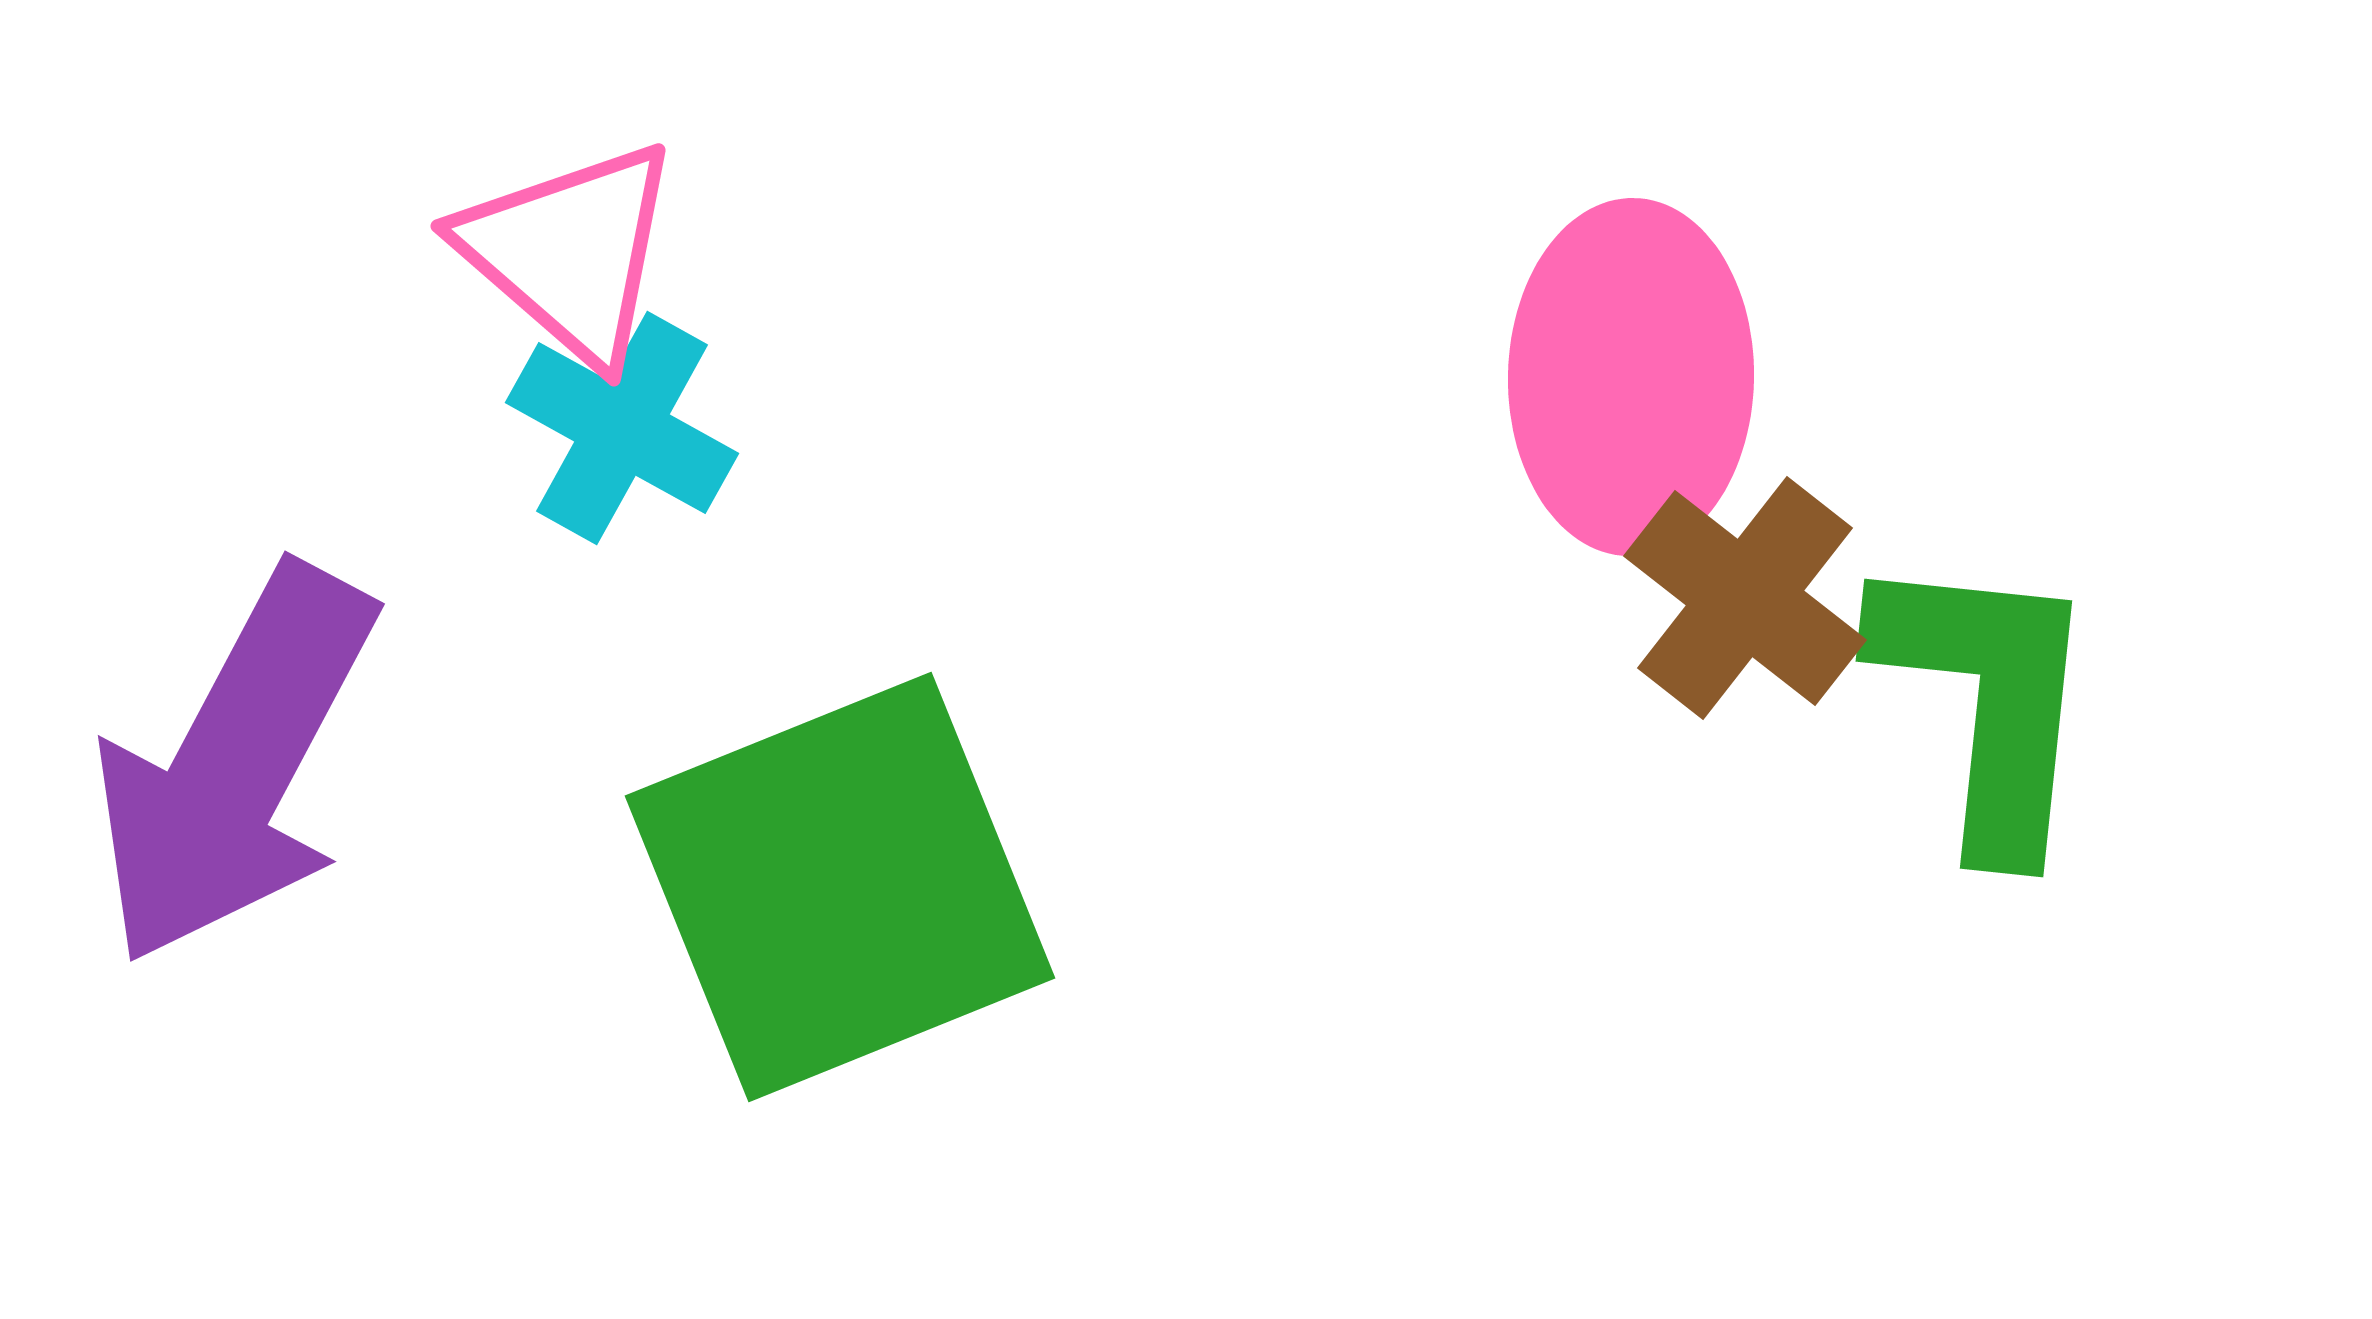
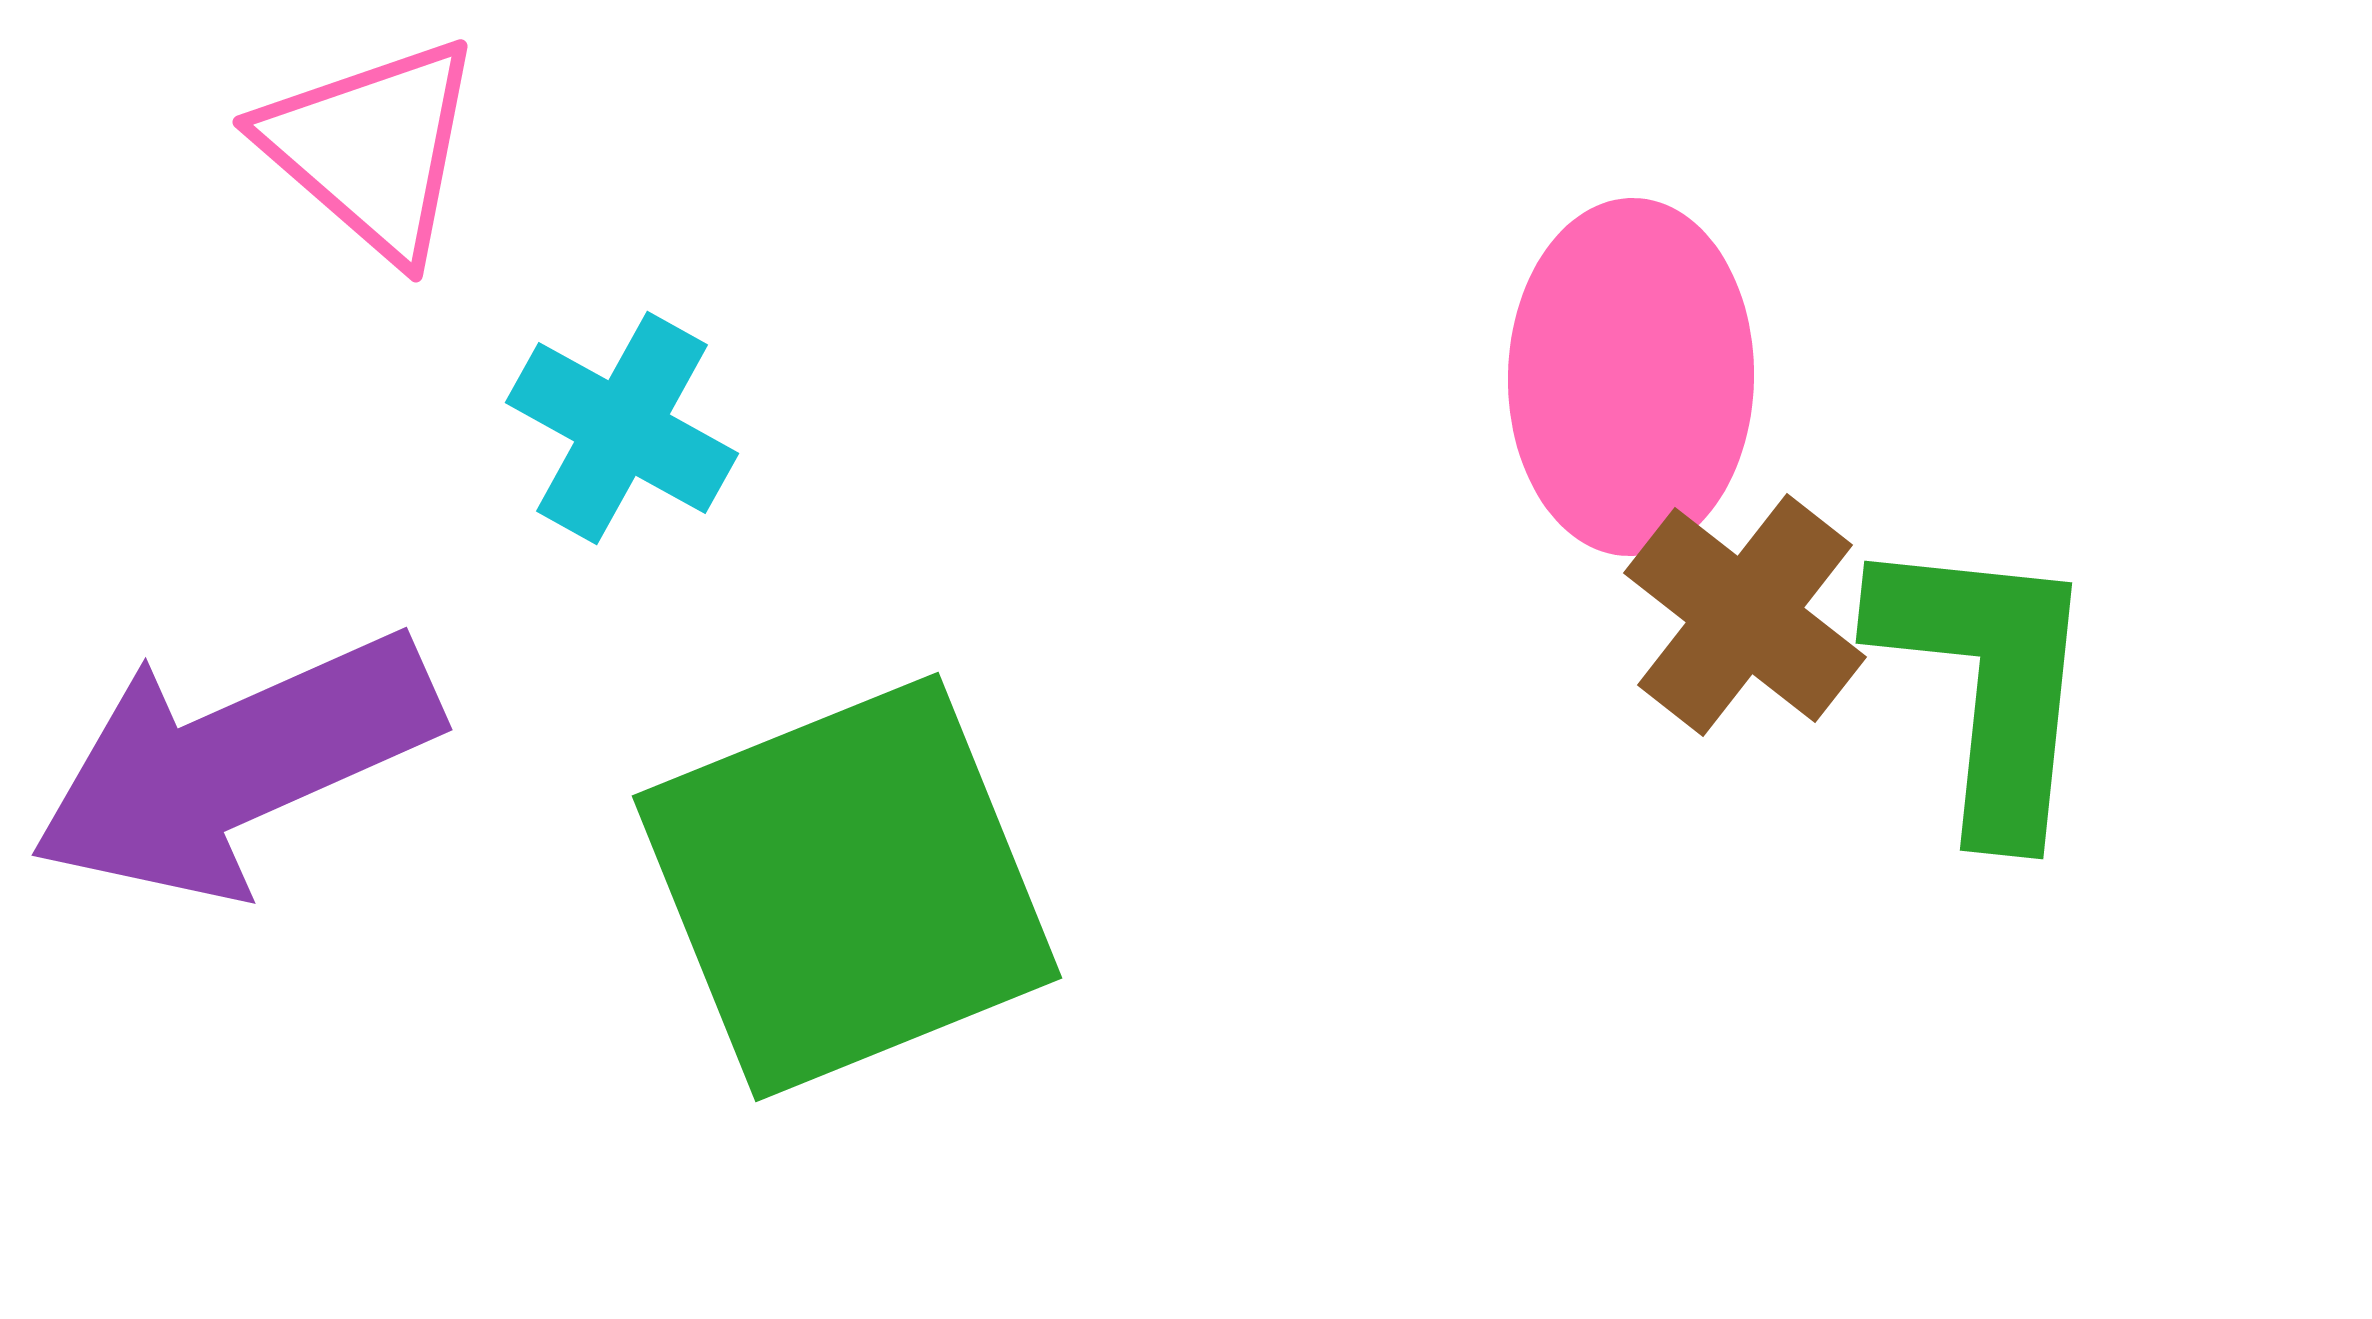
pink triangle: moved 198 px left, 104 px up
brown cross: moved 17 px down
green L-shape: moved 18 px up
purple arrow: rotated 38 degrees clockwise
green square: moved 7 px right
